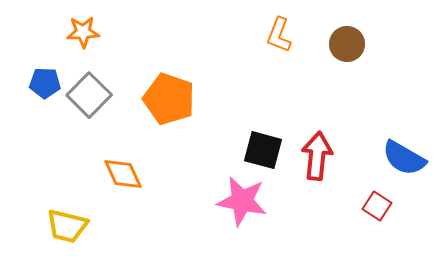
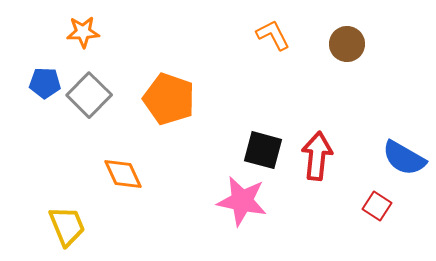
orange L-shape: moved 6 px left; rotated 132 degrees clockwise
yellow trapezoid: rotated 126 degrees counterclockwise
